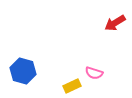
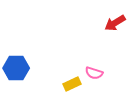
blue hexagon: moved 7 px left, 3 px up; rotated 15 degrees counterclockwise
yellow rectangle: moved 2 px up
